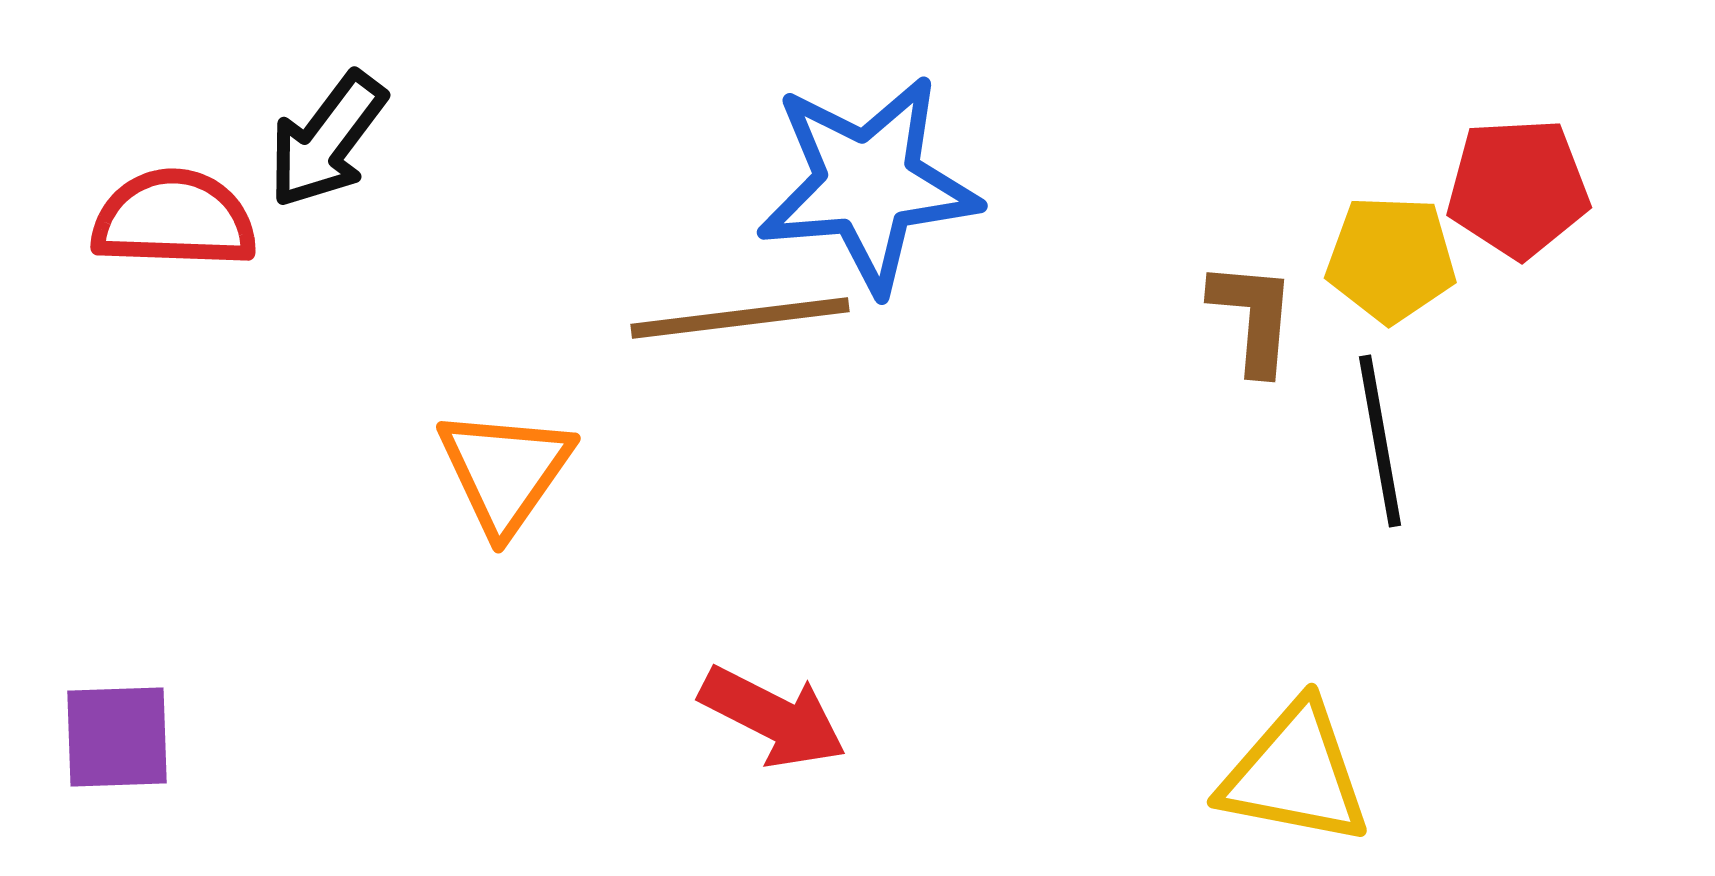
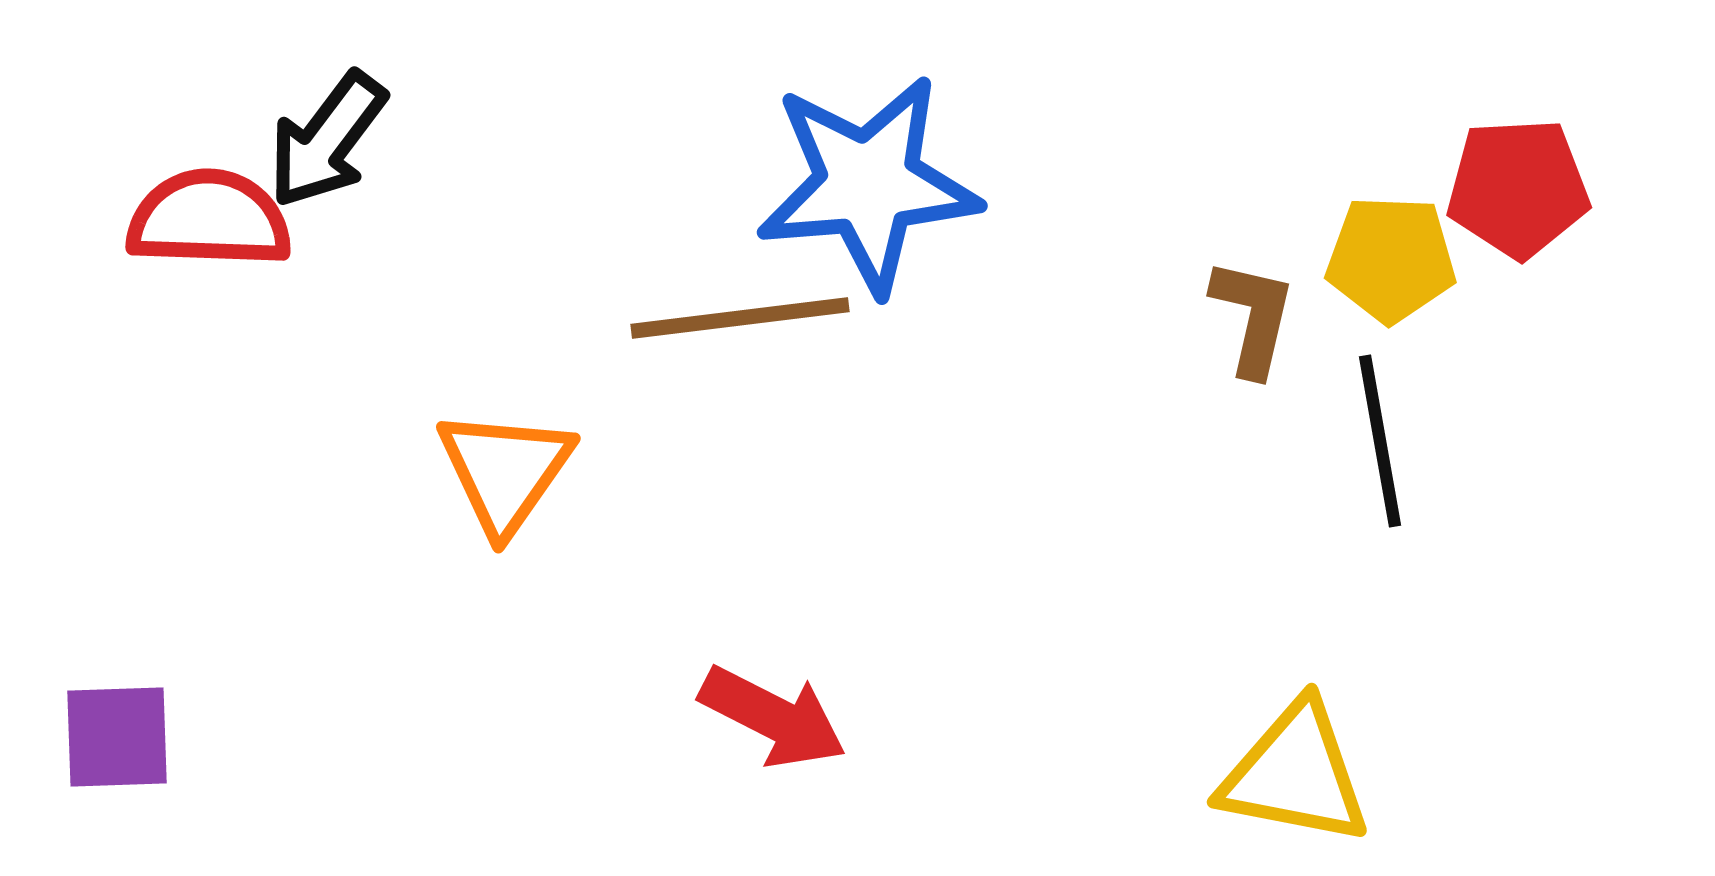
red semicircle: moved 35 px right
brown L-shape: rotated 8 degrees clockwise
